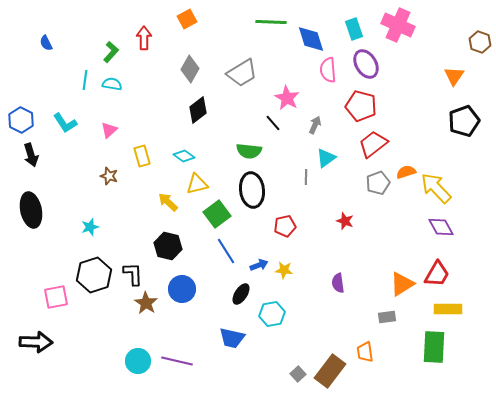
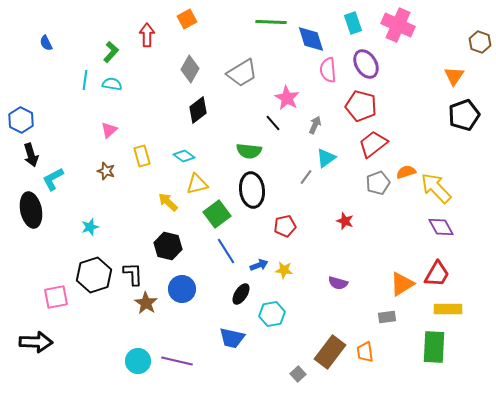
cyan rectangle at (354, 29): moved 1 px left, 6 px up
red arrow at (144, 38): moved 3 px right, 3 px up
black pentagon at (464, 121): moved 6 px up
cyan L-shape at (65, 123): moved 12 px left, 56 px down; rotated 95 degrees clockwise
brown star at (109, 176): moved 3 px left, 5 px up
gray line at (306, 177): rotated 35 degrees clockwise
purple semicircle at (338, 283): rotated 66 degrees counterclockwise
brown rectangle at (330, 371): moved 19 px up
